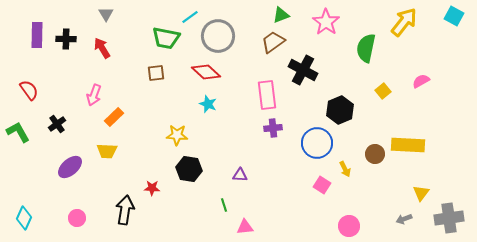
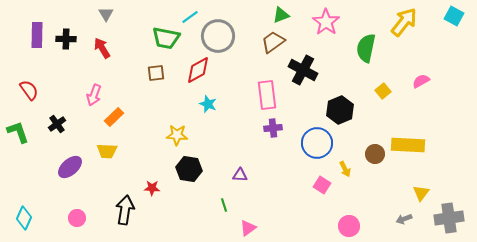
red diamond at (206, 72): moved 8 px left, 2 px up; rotated 72 degrees counterclockwise
green L-shape at (18, 132): rotated 10 degrees clockwise
pink triangle at (245, 227): moved 3 px right, 1 px down; rotated 30 degrees counterclockwise
